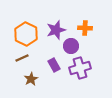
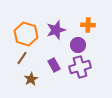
orange cross: moved 3 px right, 3 px up
orange hexagon: rotated 10 degrees counterclockwise
purple circle: moved 7 px right, 1 px up
brown line: rotated 32 degrees counterclockwise
purple cross: moved 1 px up
